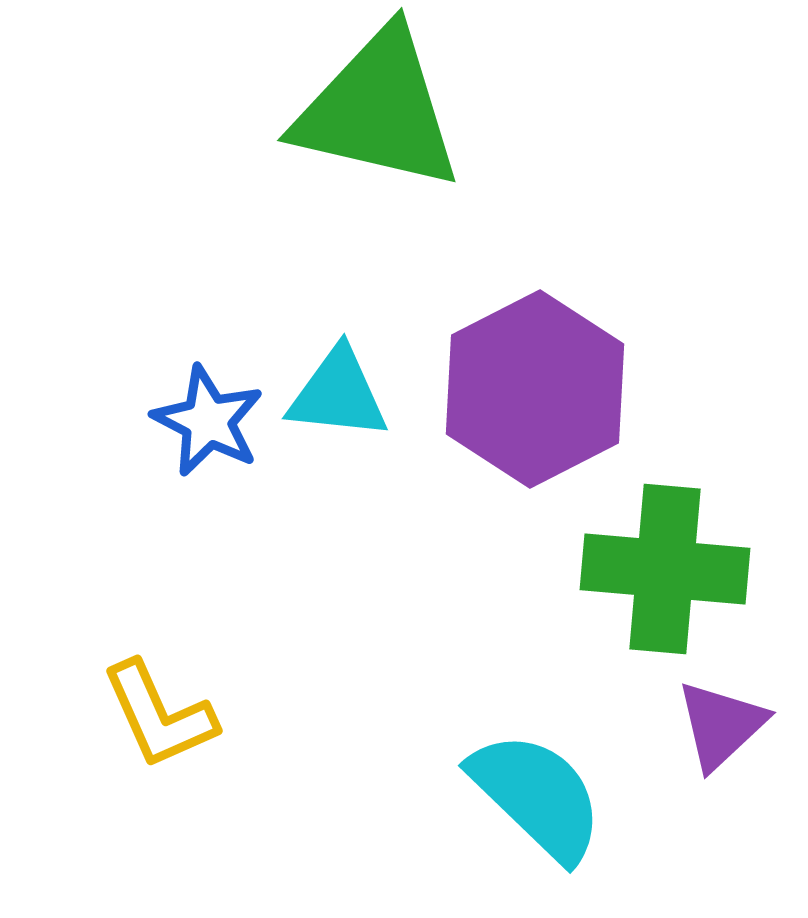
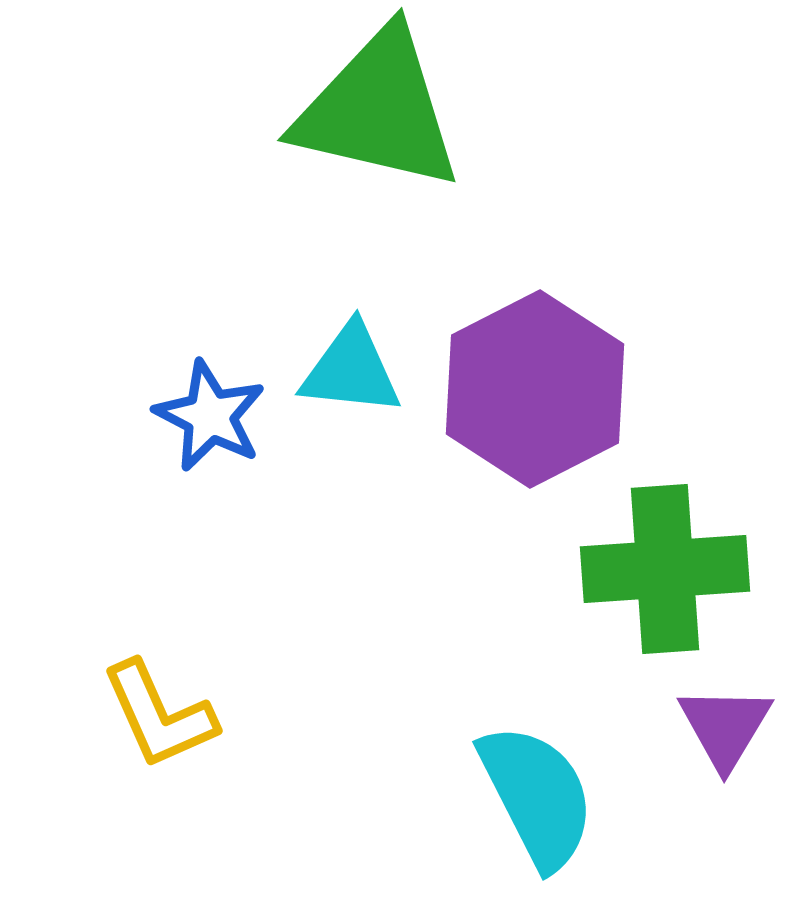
cyan triangle: moved 13 px right, 24 px up
blue star: moved 2 px right, 5 px up
green cross: rotated 9 degrees counterclockwise
purple triangle: moved 4 px right, 2 px down; rotated 16 degrees counterclockwise
cyan semicircle: rotated 19 degrees clockwise
